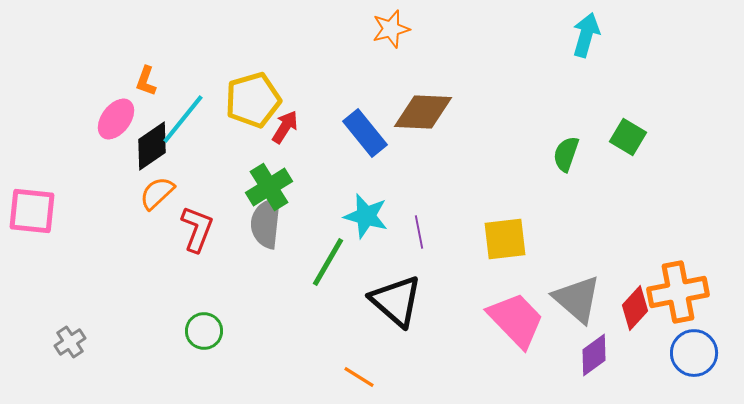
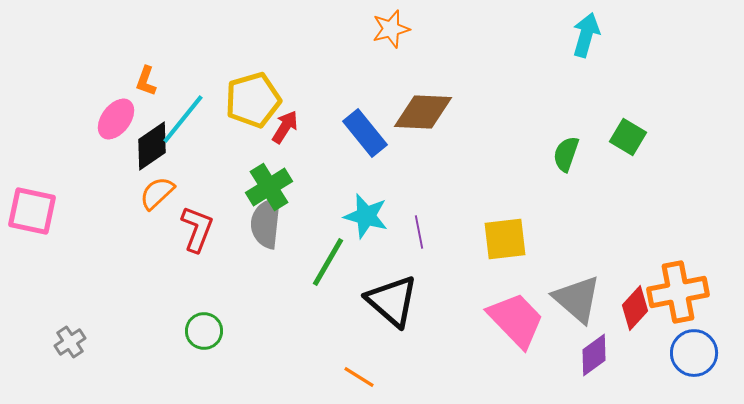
pink square: rotated 6 degrees clockwise
black triangle: moved 4 px left
